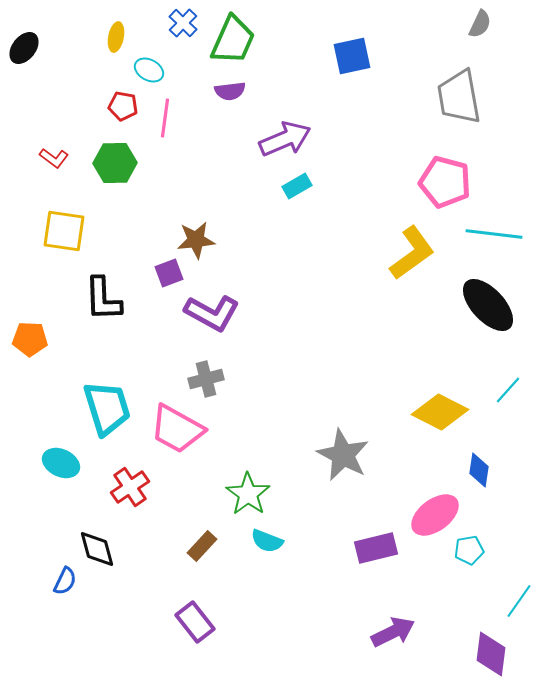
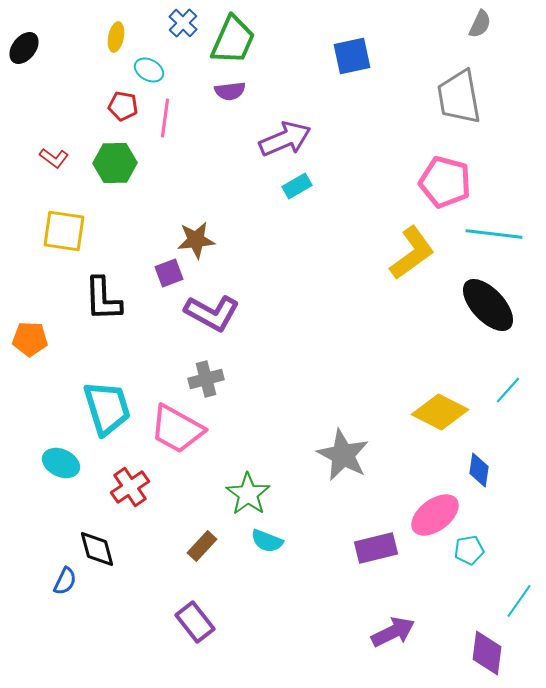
purple diamond at (491, 654): moved 4 px left, 1 px up
